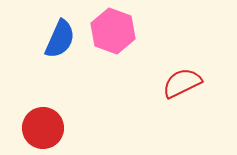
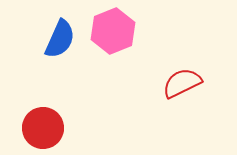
pink hexagon: rotated 18 degrees clockwise
